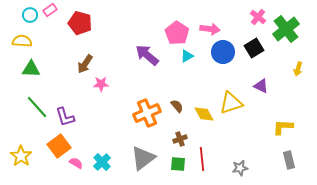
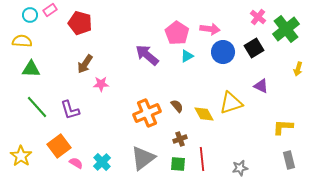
purple L-shape: moved 5 px right, 7 px up
